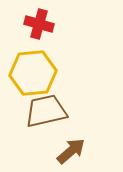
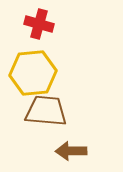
brown trapezoid: rotated 18 degrees clockwise
brown arrow: rotated 140 degrees counterclockwise
